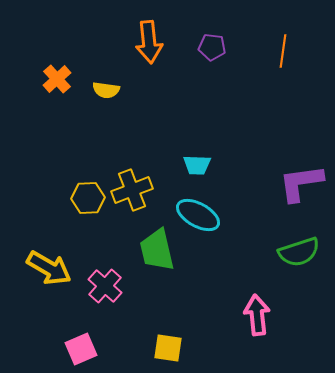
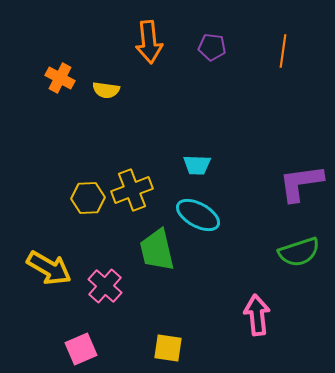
orange cross: moved 3 px right, 1 px up; rotated 20 degrees counterclockwise
